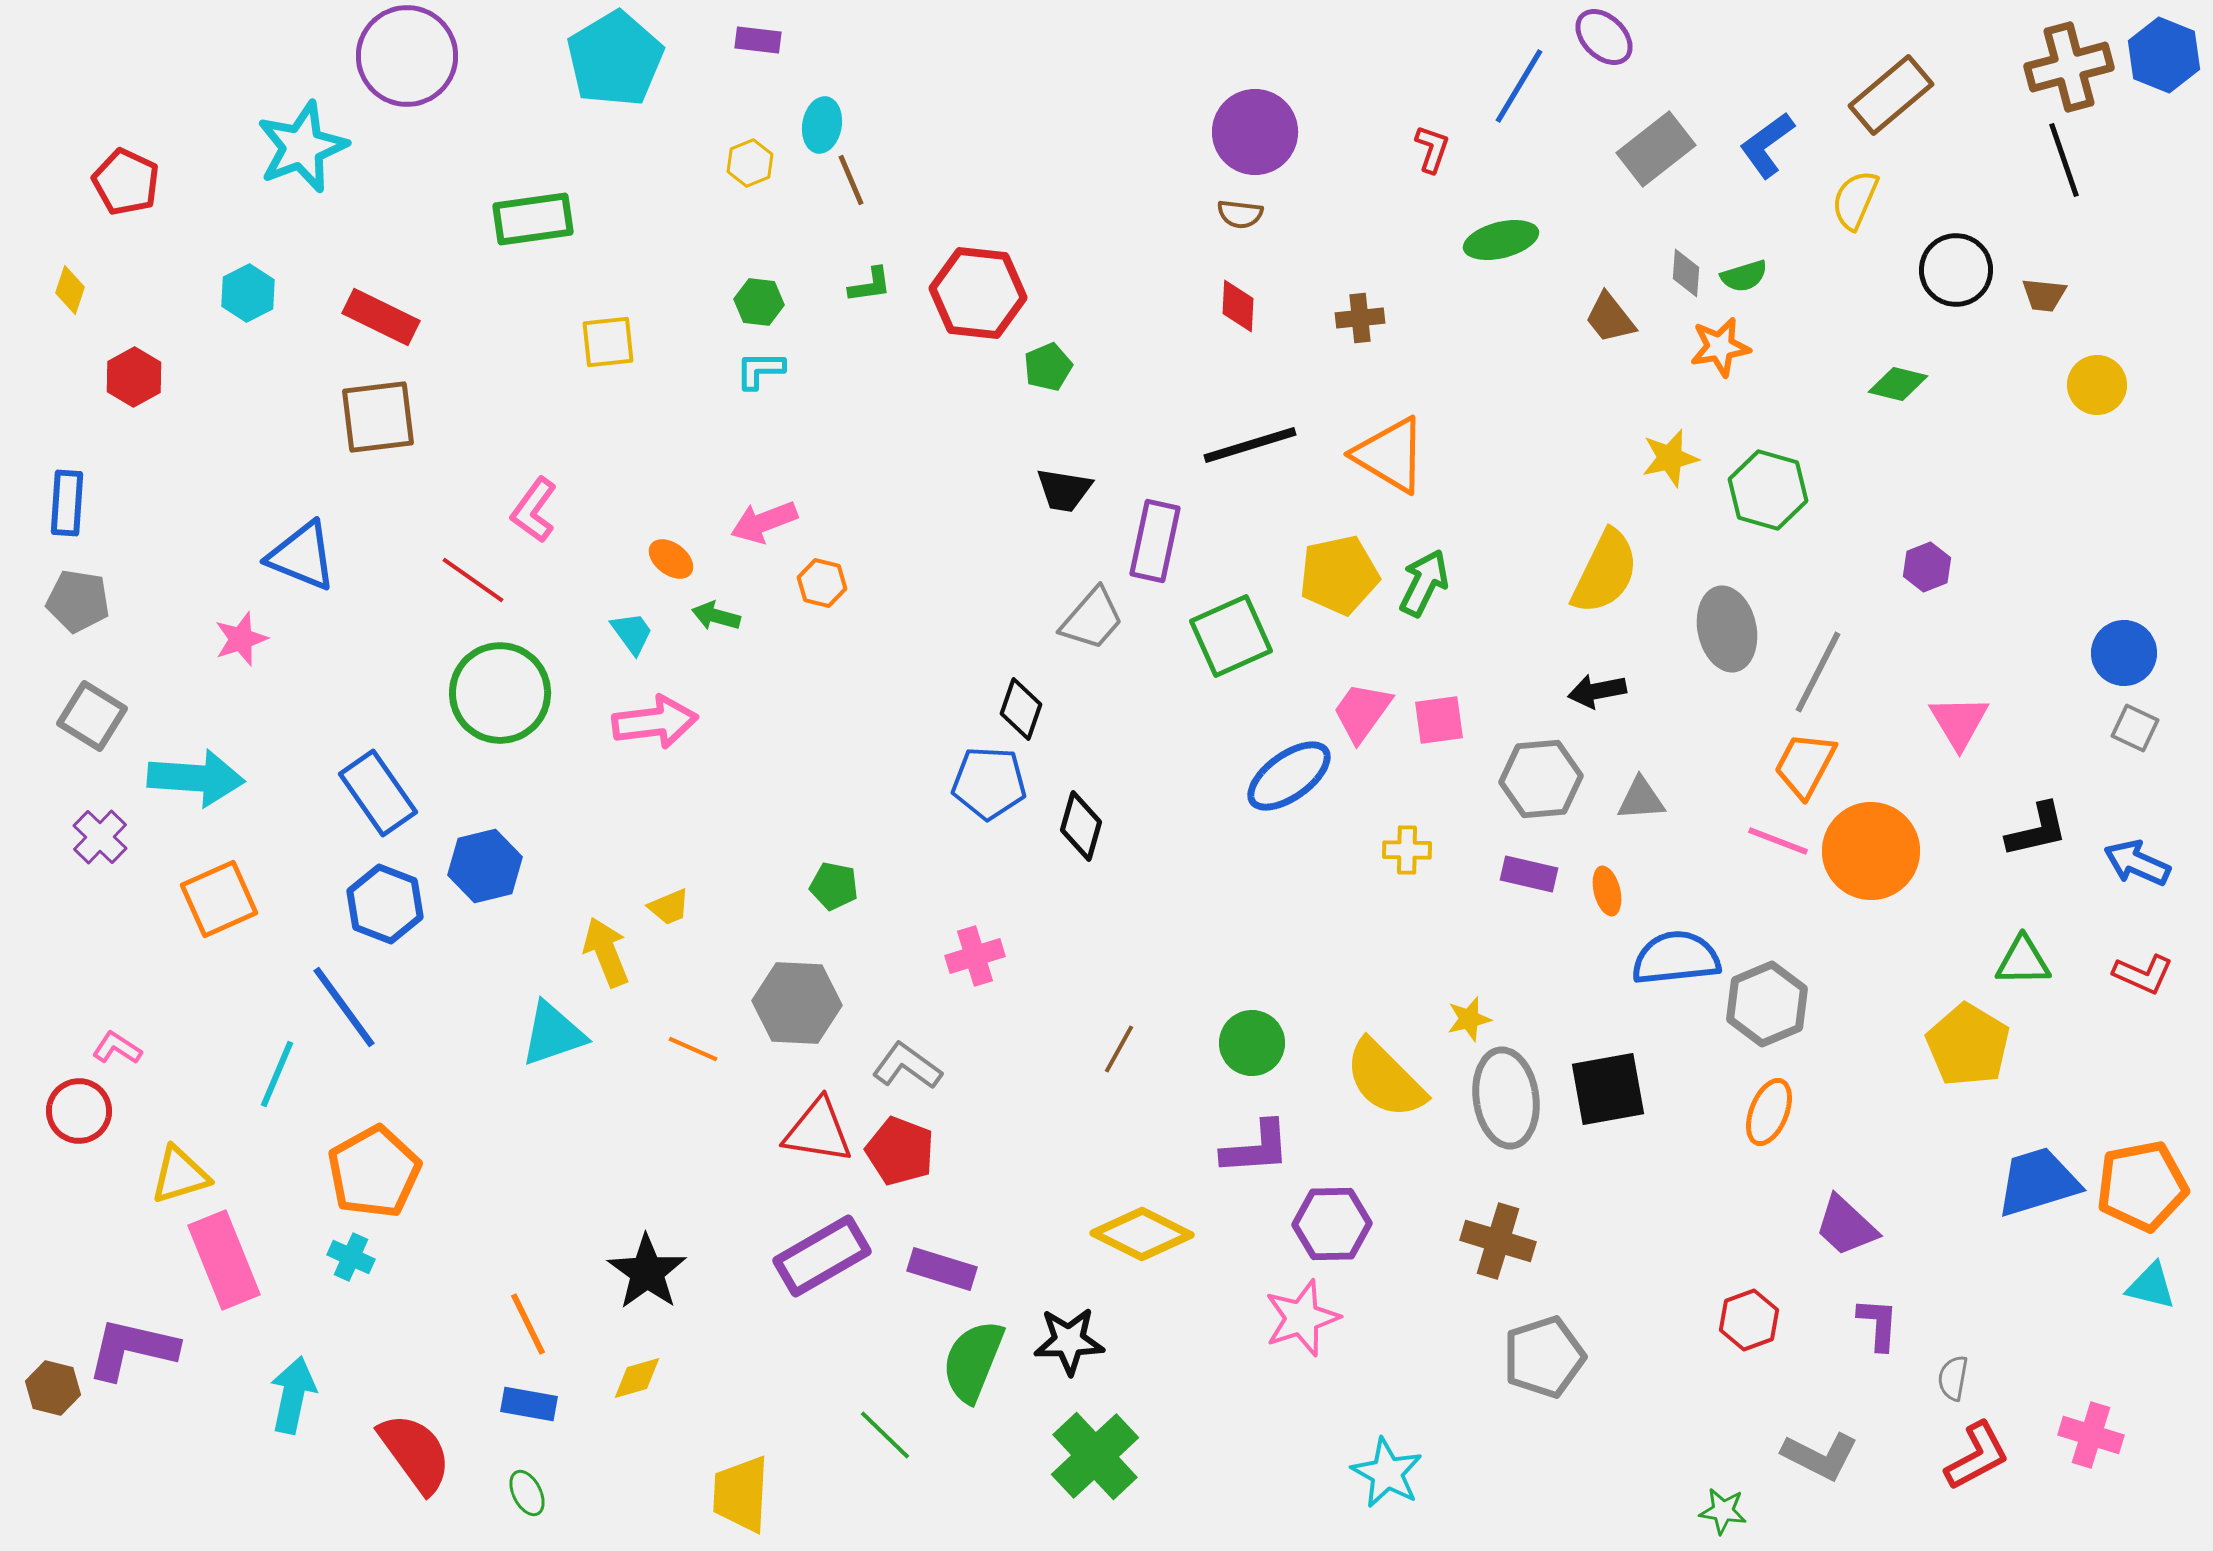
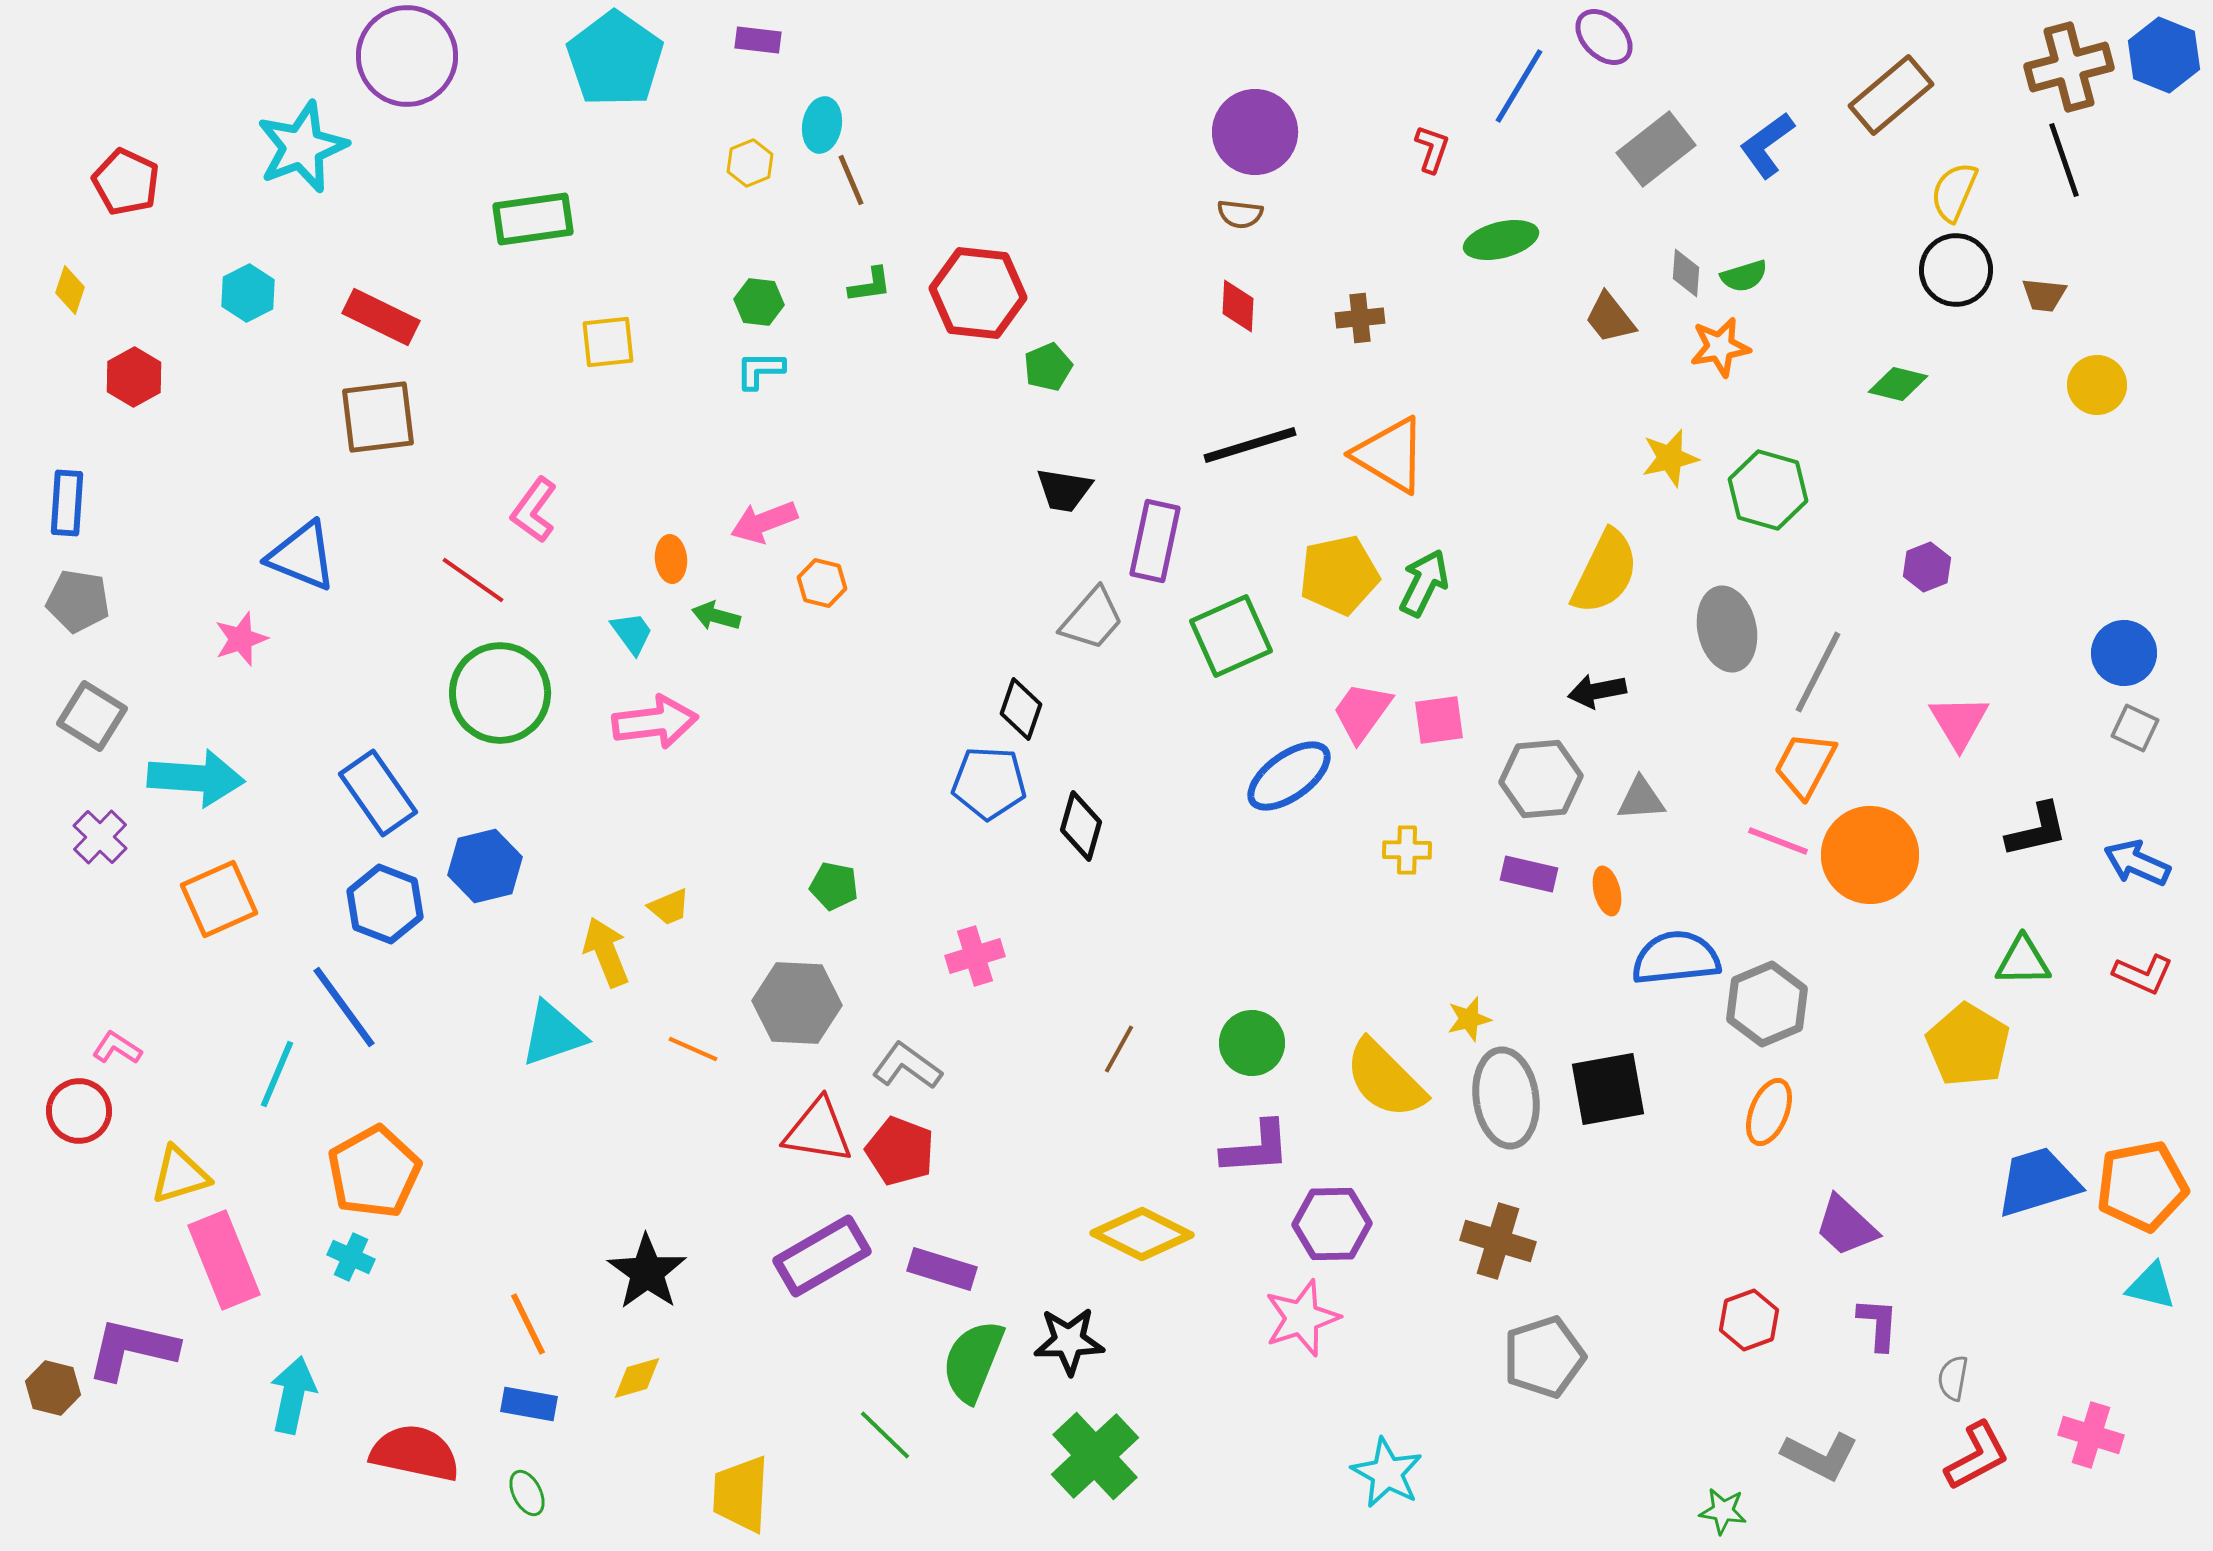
cyan pentagon at (615, 59): rotated 6 degrees counterclockwise
yellow semicircle at (1855, 200): moved 99 px right, 8 px up
orange ellipse at (671, 559): rotated 48 degrees clockwise
orange circle at (1871, 851): moved 1 px left, 4 px down
red semicircle at (415, 1453): rotated 42 degrees counterclockwise
